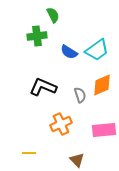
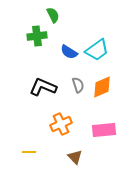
orange diamond: moved 2 px down
gray semicircle: moved 2 px left, 10 px up
yellow line: moved 1 px up
brown triangle: moved 2 px left, 3 px up
